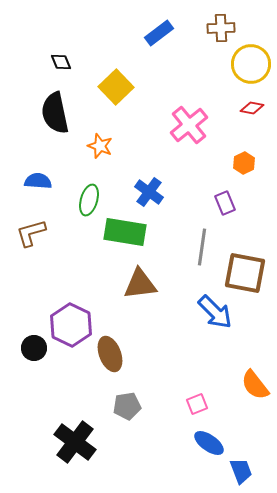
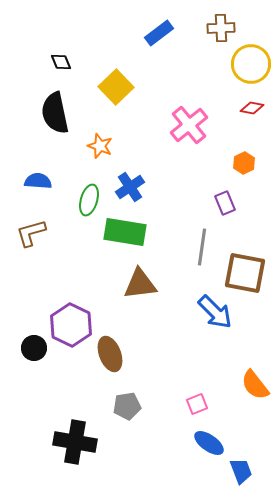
blue cross: moved 19 px left, 5 px up; rotated 20 degrees clockwise
black cross: rotated 27 degrees counterclockwise
